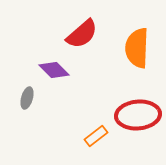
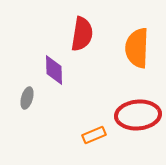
red semicircle: rotated 40 degrees counterclockwise
purple diamond: rotated 44 degrees clockwise
orange rectangle: moved 2 px left, 1 px up; rotated 15 degrees clockwise
